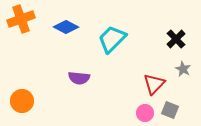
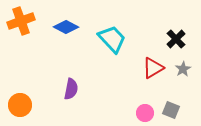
orange cross: moved 2 px down
cyan trapezoid: rotated 92 degrees clockwise
gray star: rotated 14 degrees clockwise
purple semicircle: moved 8 px left, 11 px down; rotated 85 degrees counterclockwise
red triangle: moved 1 px left, 16 px up; rotated 15 degrees clockwise
orange circle: moved 2 px left, 4 px down
gray square: moved 1 px right
